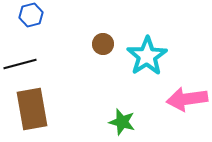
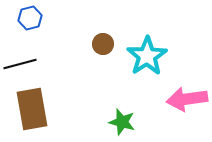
blue hexagon: moved 1 px left, 3 px down
